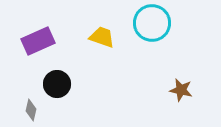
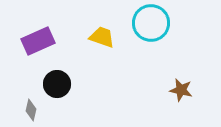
cyan circle: moved 1 px left
